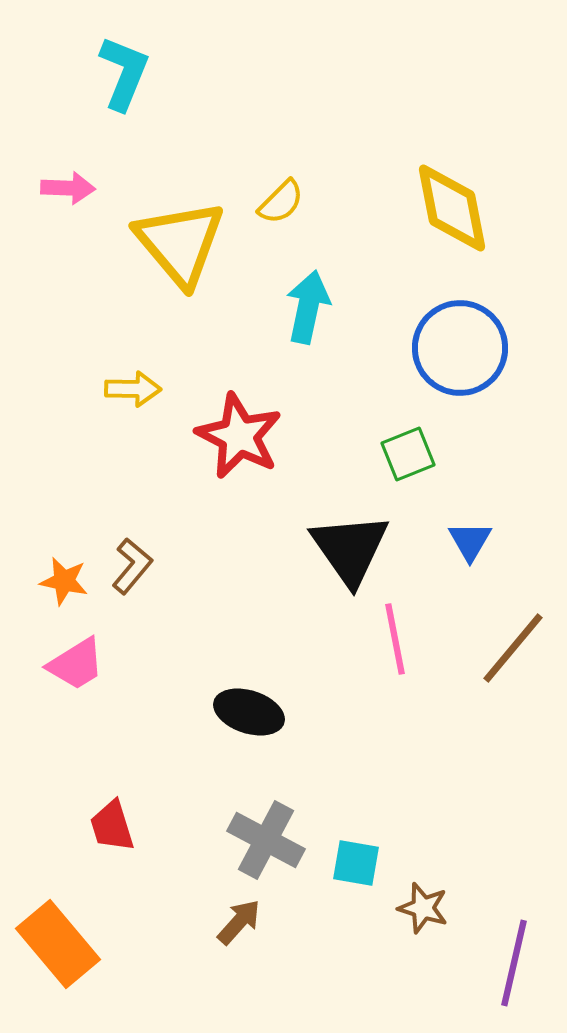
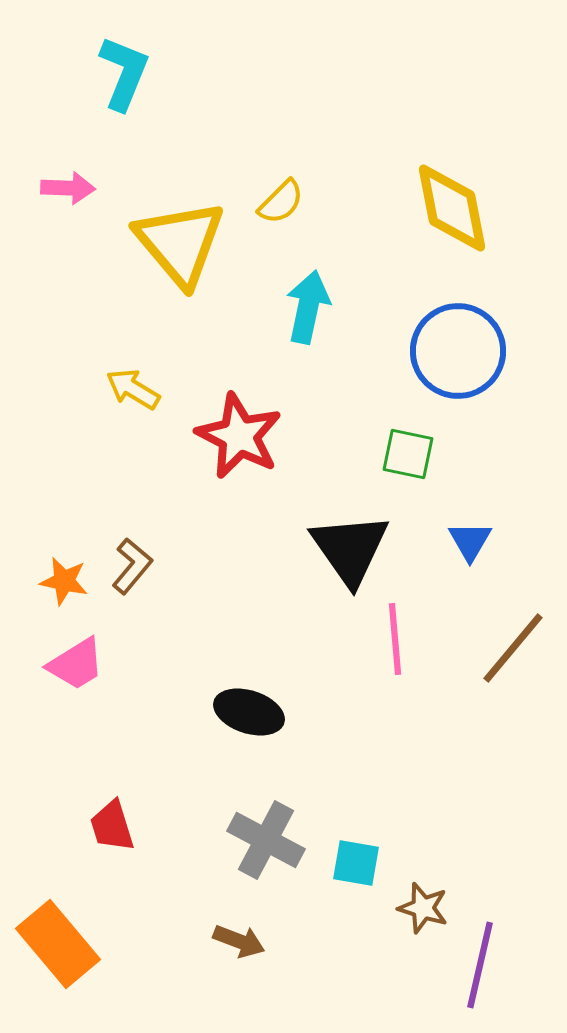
blue circle: moved 2 px left, 3 px down
yellow arrow: rotated 150 degrees counterclockwise
green square: rotated 34 degrees clockwise
pink line: rotated 6 degrees clockwise
brown arrow: moved 19 px down; rotated 69 degrees clockwise
purple line: moved 34 px left, 2 px down
